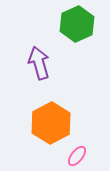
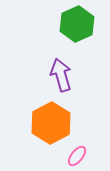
purple arrow: moved 22 px right, 12 px down
